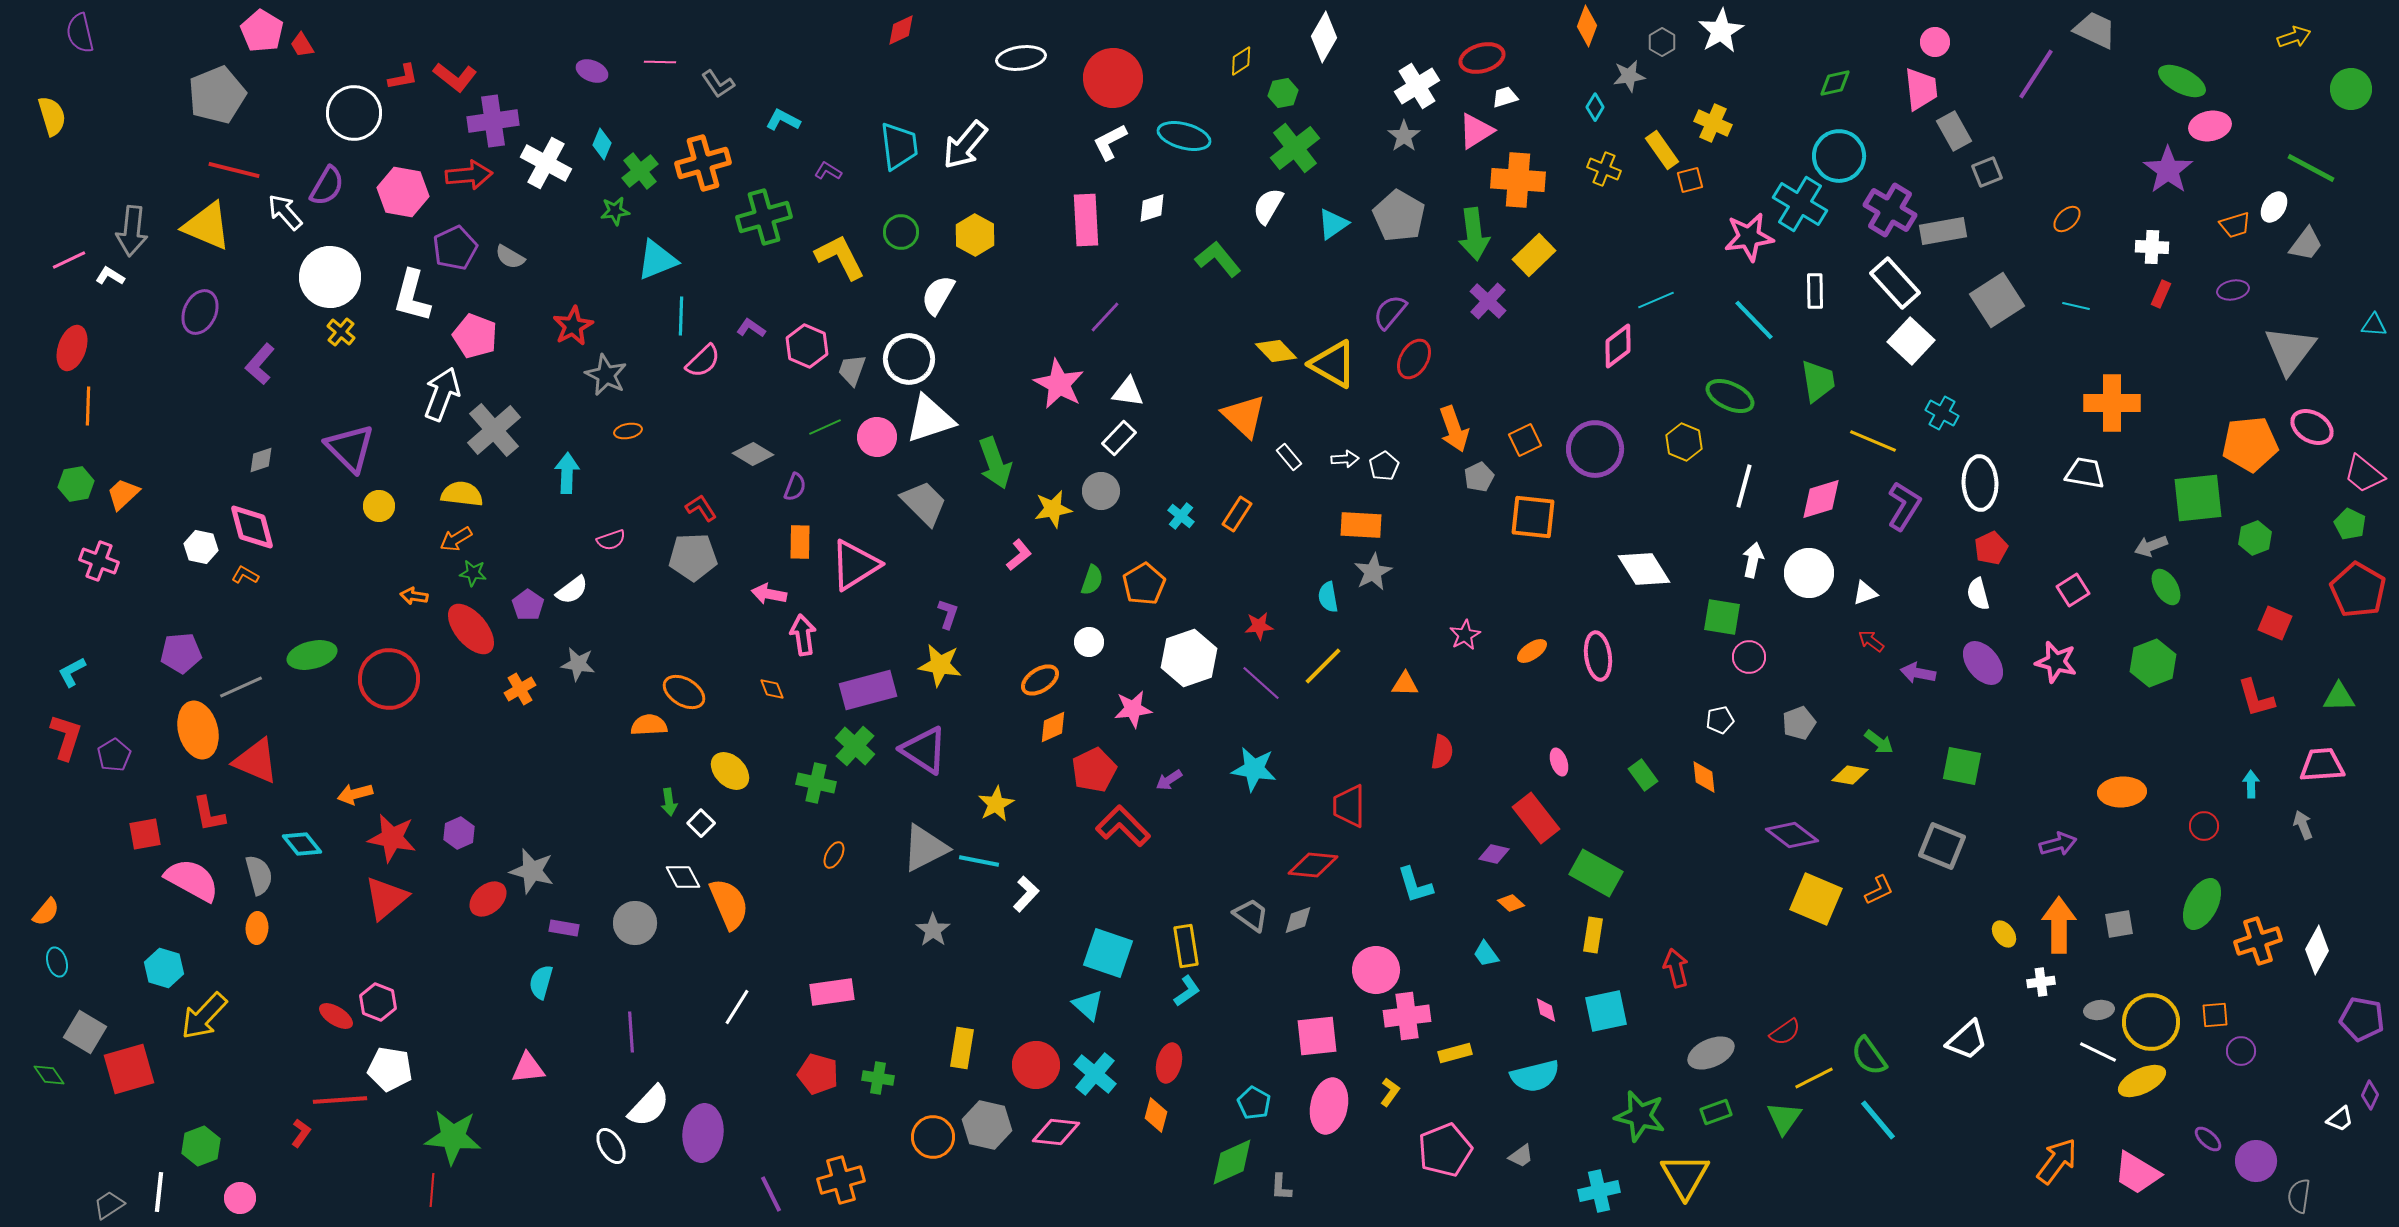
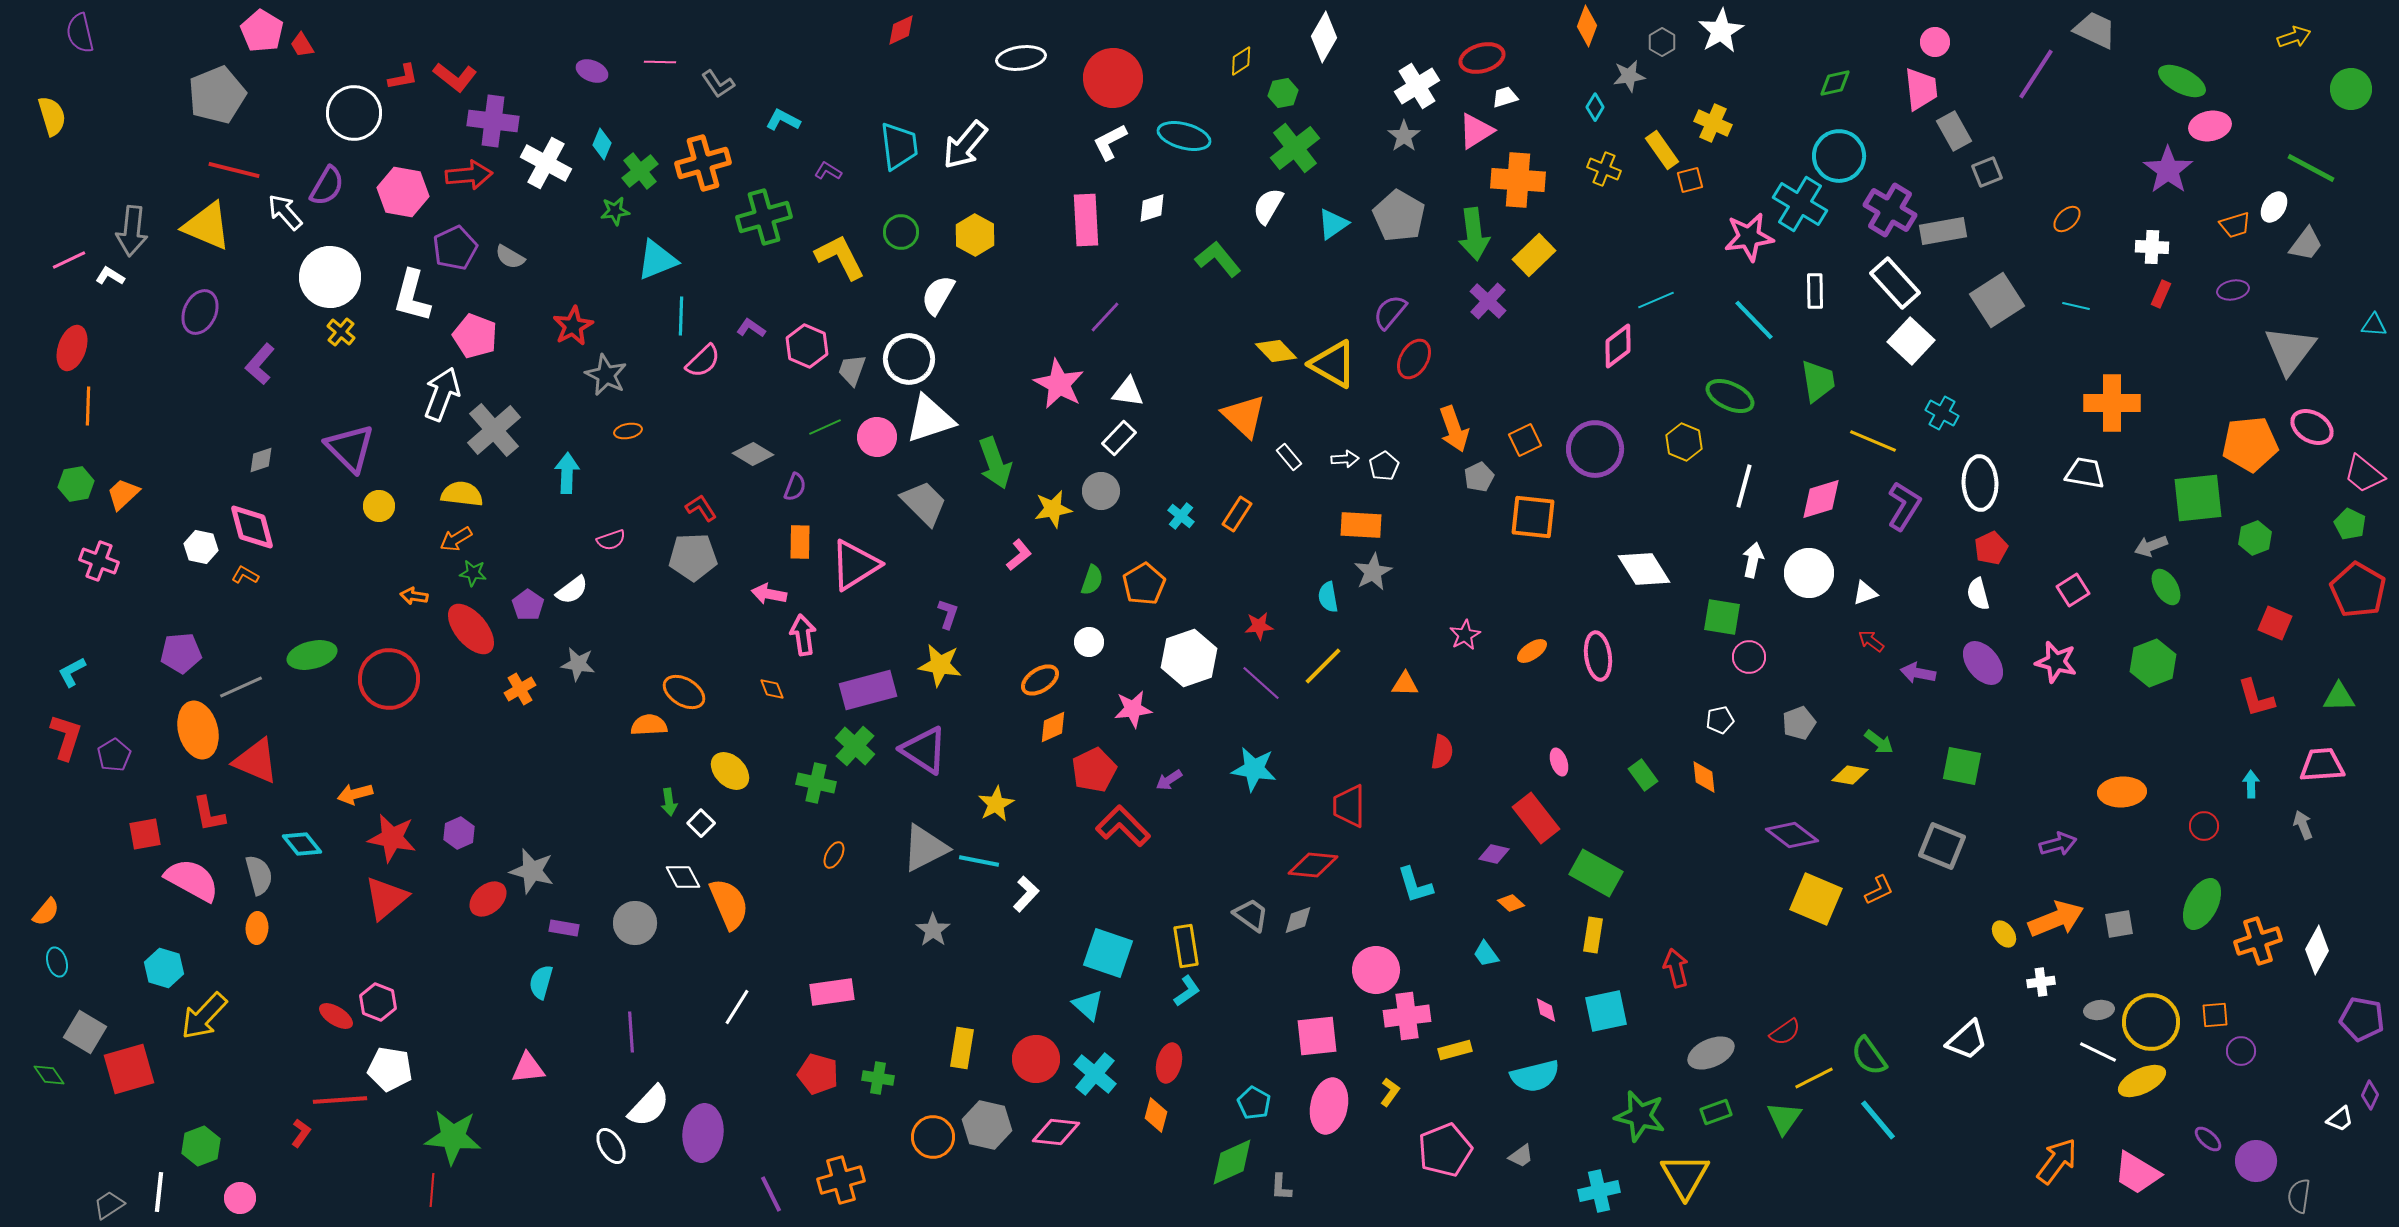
purple cross at (493, 121): rotated 15 degrees clockwise
orange arrow at (2059, 925): moved 3 px left, 6 px up; rotated 68 degrees clockwise
yellow rectangle at (1455, 1053): moved 3 px up
red circle at (1036, 1065): moved 6 px up
